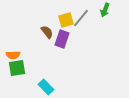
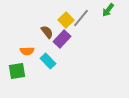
green arrow: moved 3 px right; rotated 16 degrees clockwise
yellow square: rotated 28 degrees counterclockwise
purple rectangle: rotated 24 degrees clockwise
orange semicircle: moved 14 px right, 4 px up
green square: moved 3 px down
cyan rectangle: moved 2 px right, 26 px up
